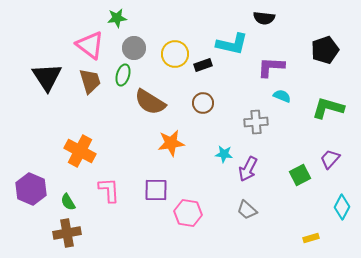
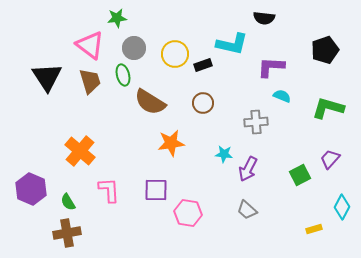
green ellipse: rotated 30 degrees counterclockwise
orange cross: rotated 12 degrees clockwise
yellow rectangle: moved 3 px right, 9 px up
